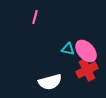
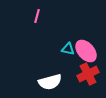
pink line: moved 2 px right, 1 px up
red cross: moved 1 px right, 4 px down
